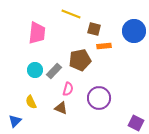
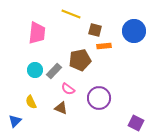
brown square: moved 1 px right, 1 px down
pink semicircle: rotated 112 degrees clockwise
